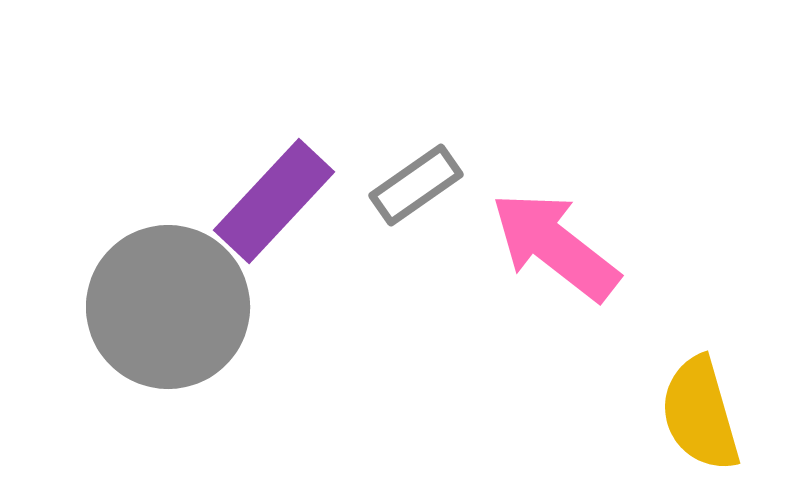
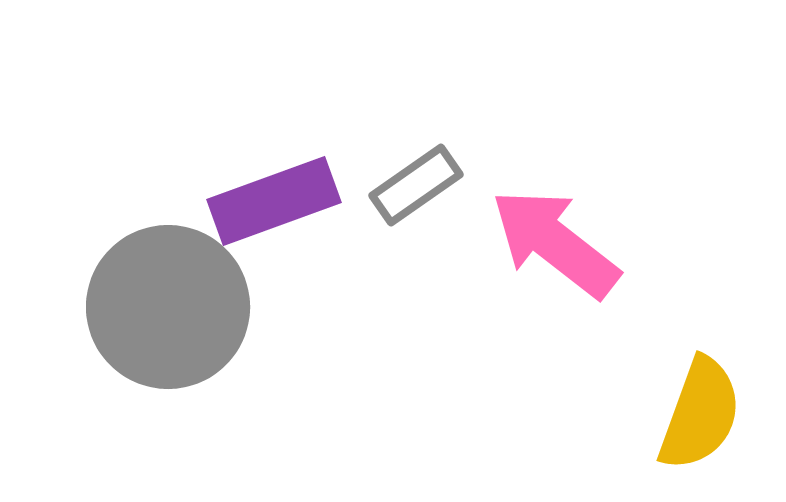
purple rectangle: rotated 27 degrees clockwise
pink arrow: moved 3 px up
yellow semicircle: rotated 144 degrees counterclockwise
